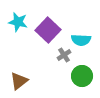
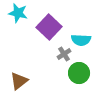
cyan star: moved 9 px up
purple square: moved 1 px right, 3 px up
gray cross: moved 1 px up
green circle: moved 3 px left, 3 px up
